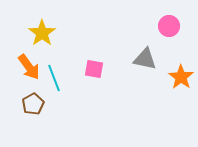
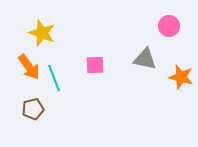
yellow star: rotated 16 degrees counterclockwise
pink square: moved 1 px right, 4 px up; rotated 12 degrees counterclockwise
orange star: rotated 20 degrees counterclockwise
brown pentagon: moved 5 px down; rotated 15 degrees clockwise
